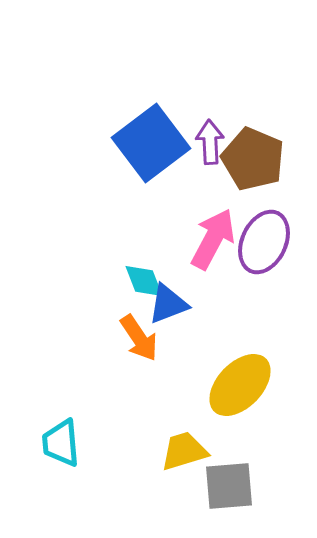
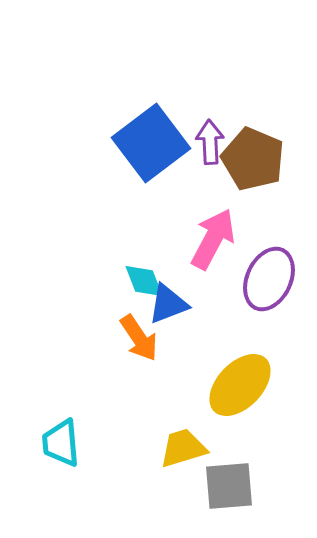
purple ellipse: moved 5 px right, 37 px down
yellow trapezoid: moved 1 px left, 3 px up
